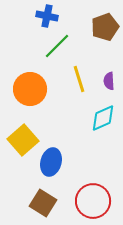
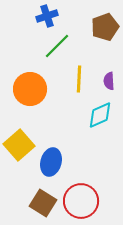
blue cross: rotated 30 degrees counterclockwise
yellow line: rotated 20 degrees clockwise
cyan diamond: moved 3 px left, 3 px up
yellow square: moved 4 px left, 5 px down
red circle: moved 12 px left
